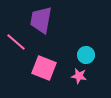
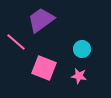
purple trapezoid: rotated 44 degrees clockwise
cyan circle: moved 4 px left, 6 px up
